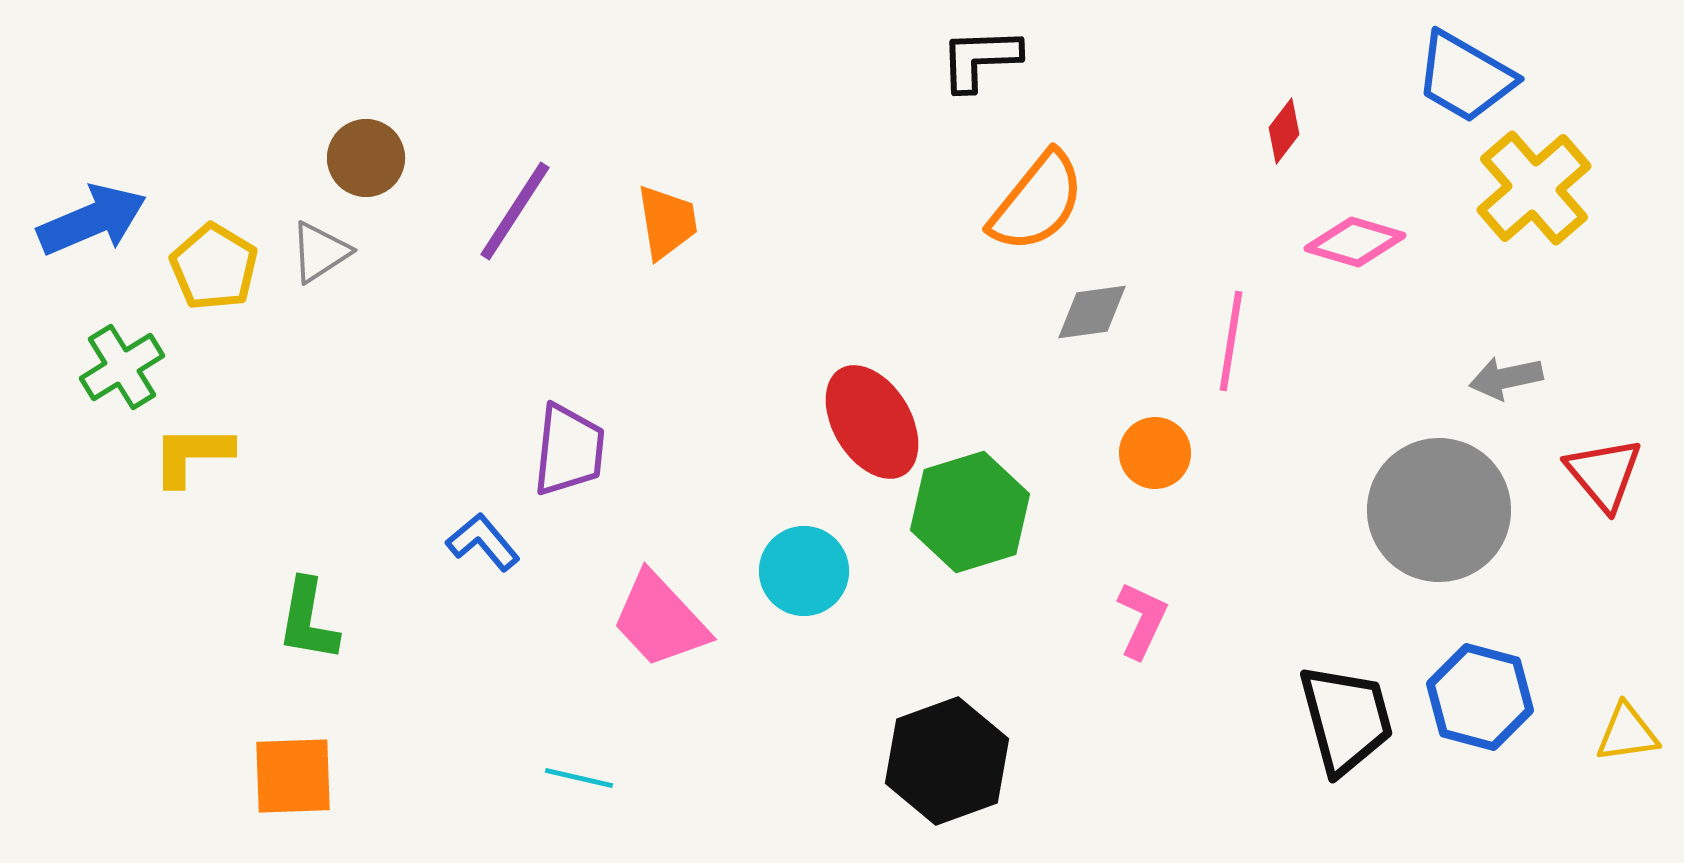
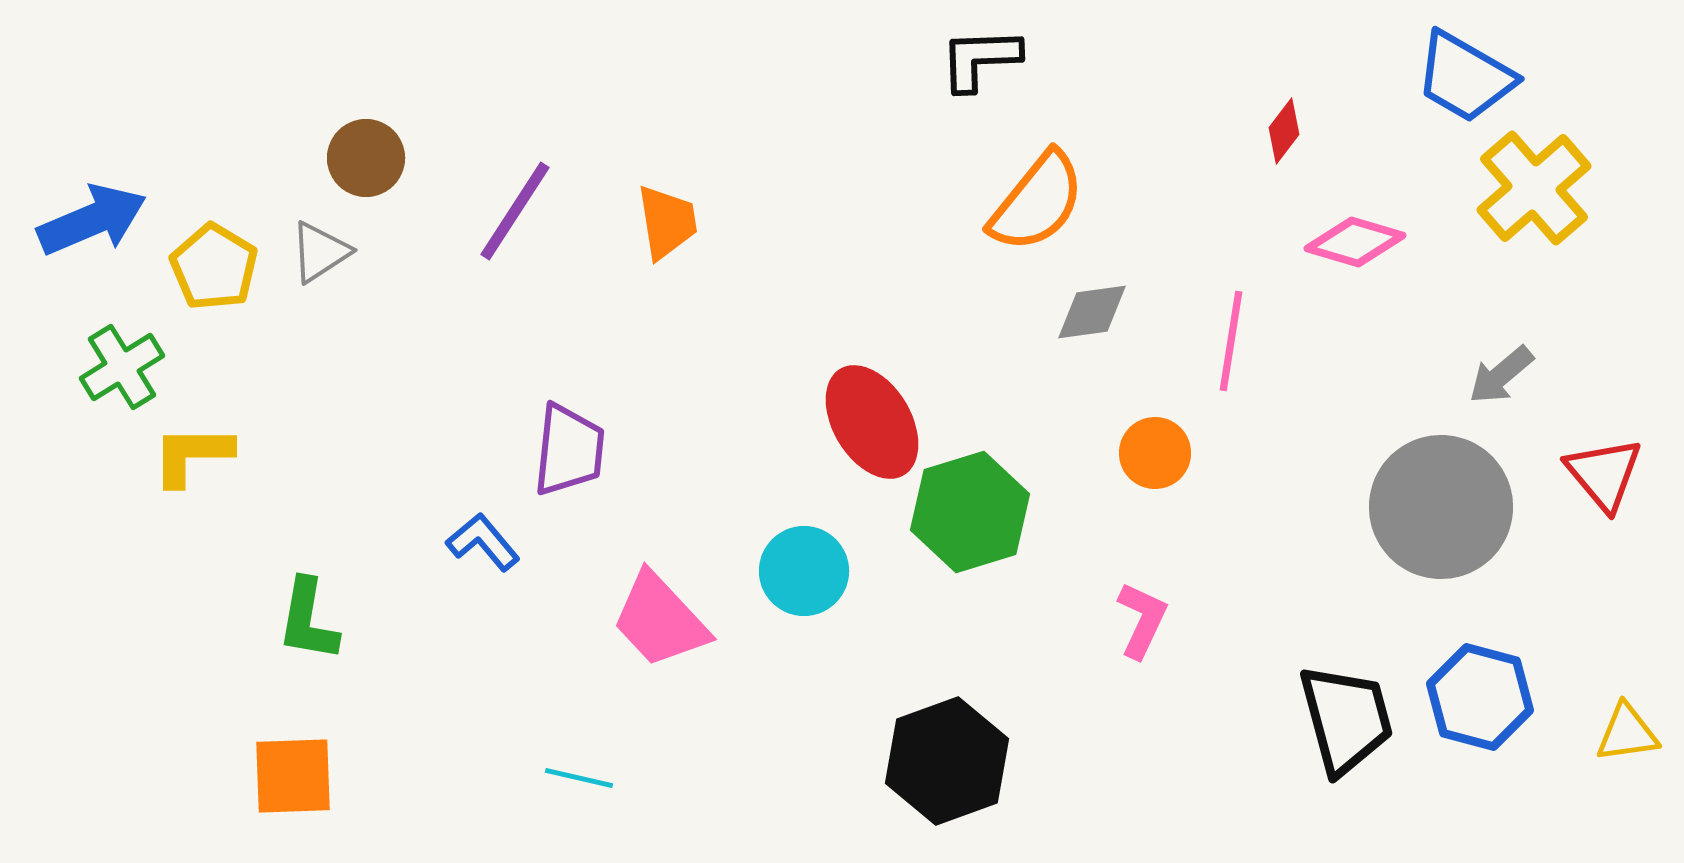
gray arrow: moved 5 px left, 3 px up; rotated 28 degrees counterclockwise
gray circle: moved 2 px right, 3 px up
